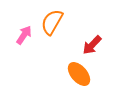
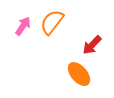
orange semicircle: rotated 8 degrees clockwise
pink arrow: moved 1 px left, 9 px up
